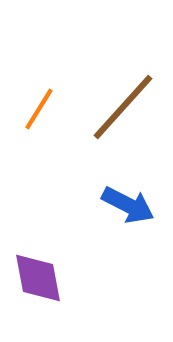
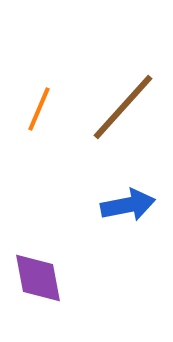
orange line: rotated 9 degrees counterclockwise
blue arrow: rotated 38 degrees counterclockwise
